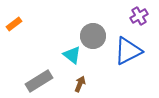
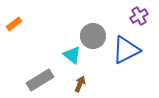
blue triangle: moved 2 px left, 1 px up
gray rectangle: moved 1 px right, 1 px up
